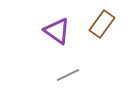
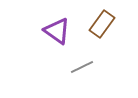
gray line: moved 14 px right, 8 px up
